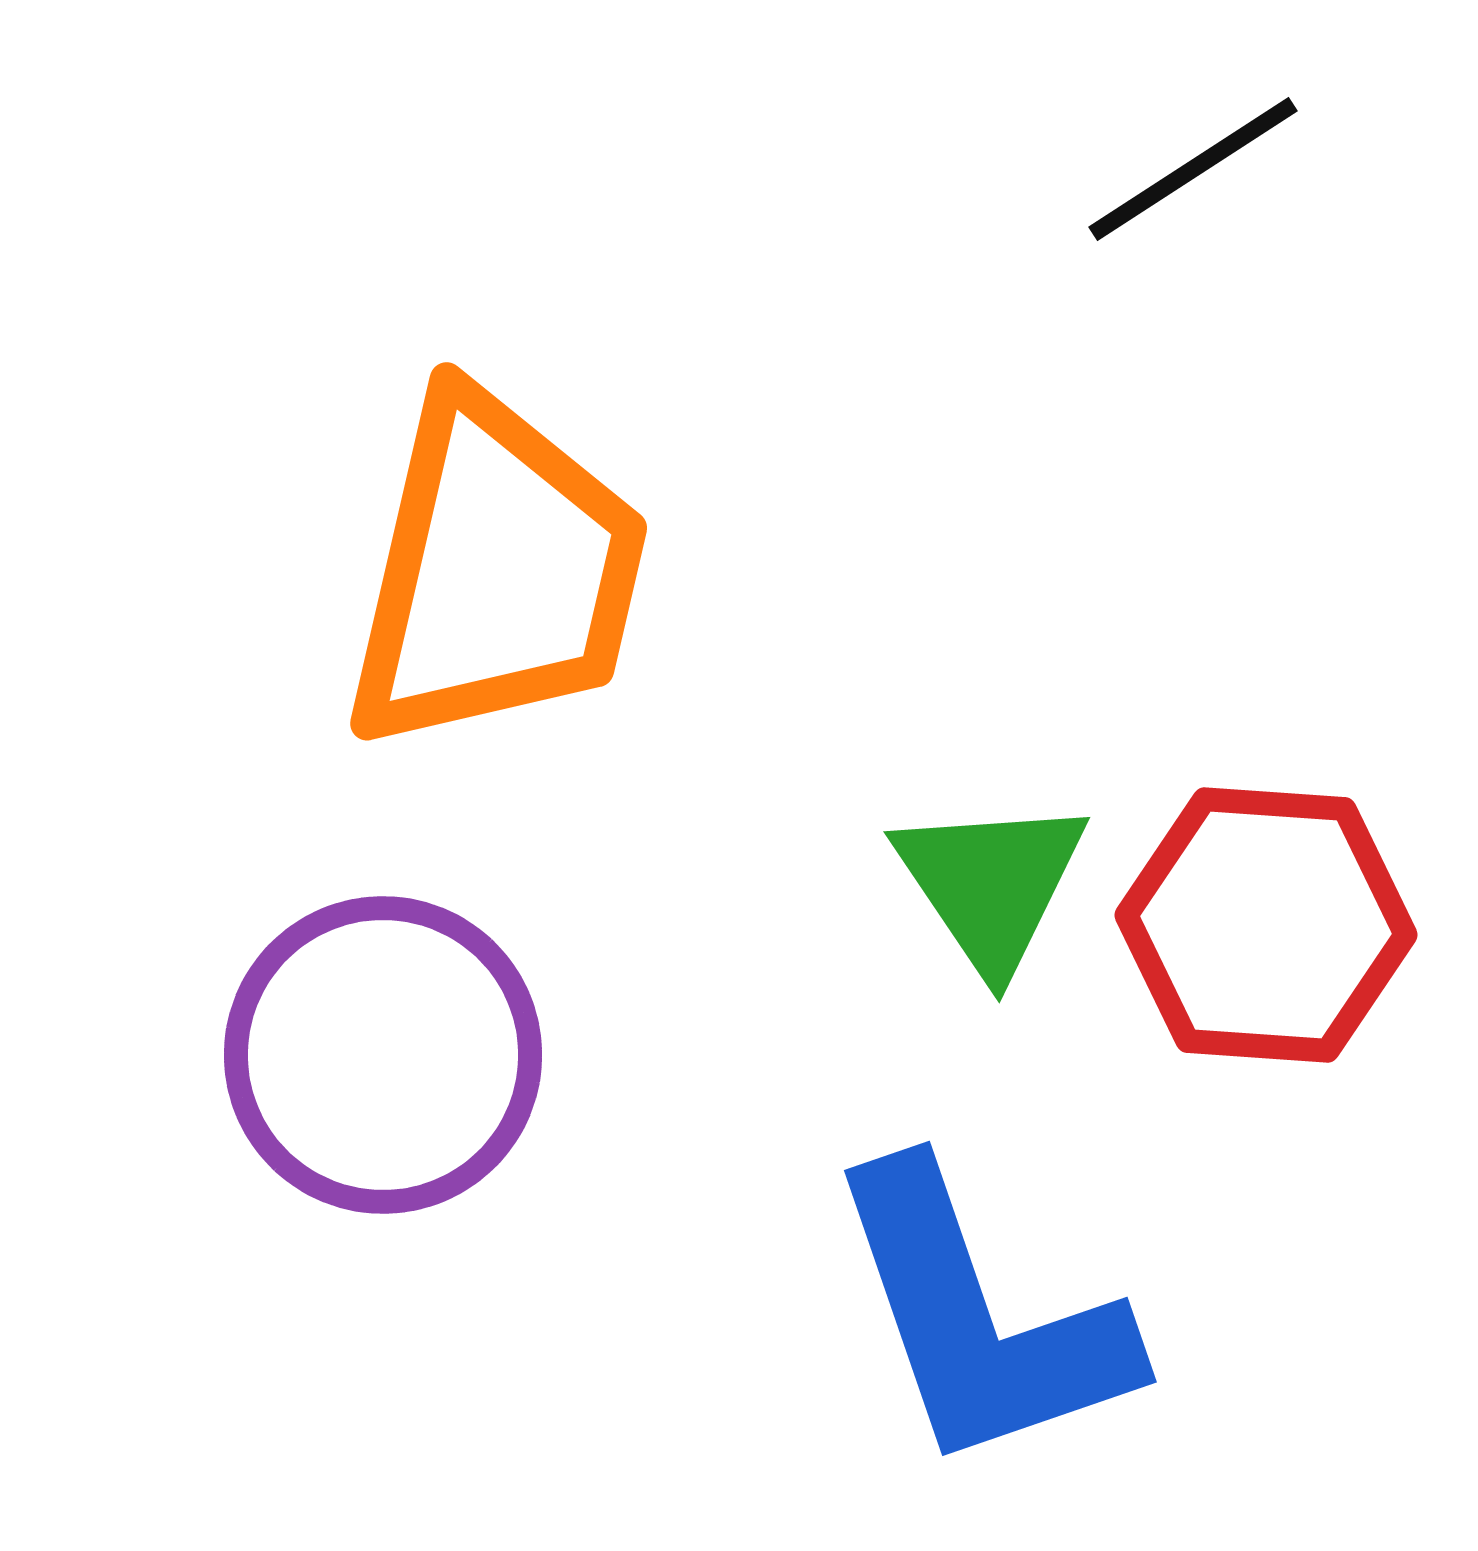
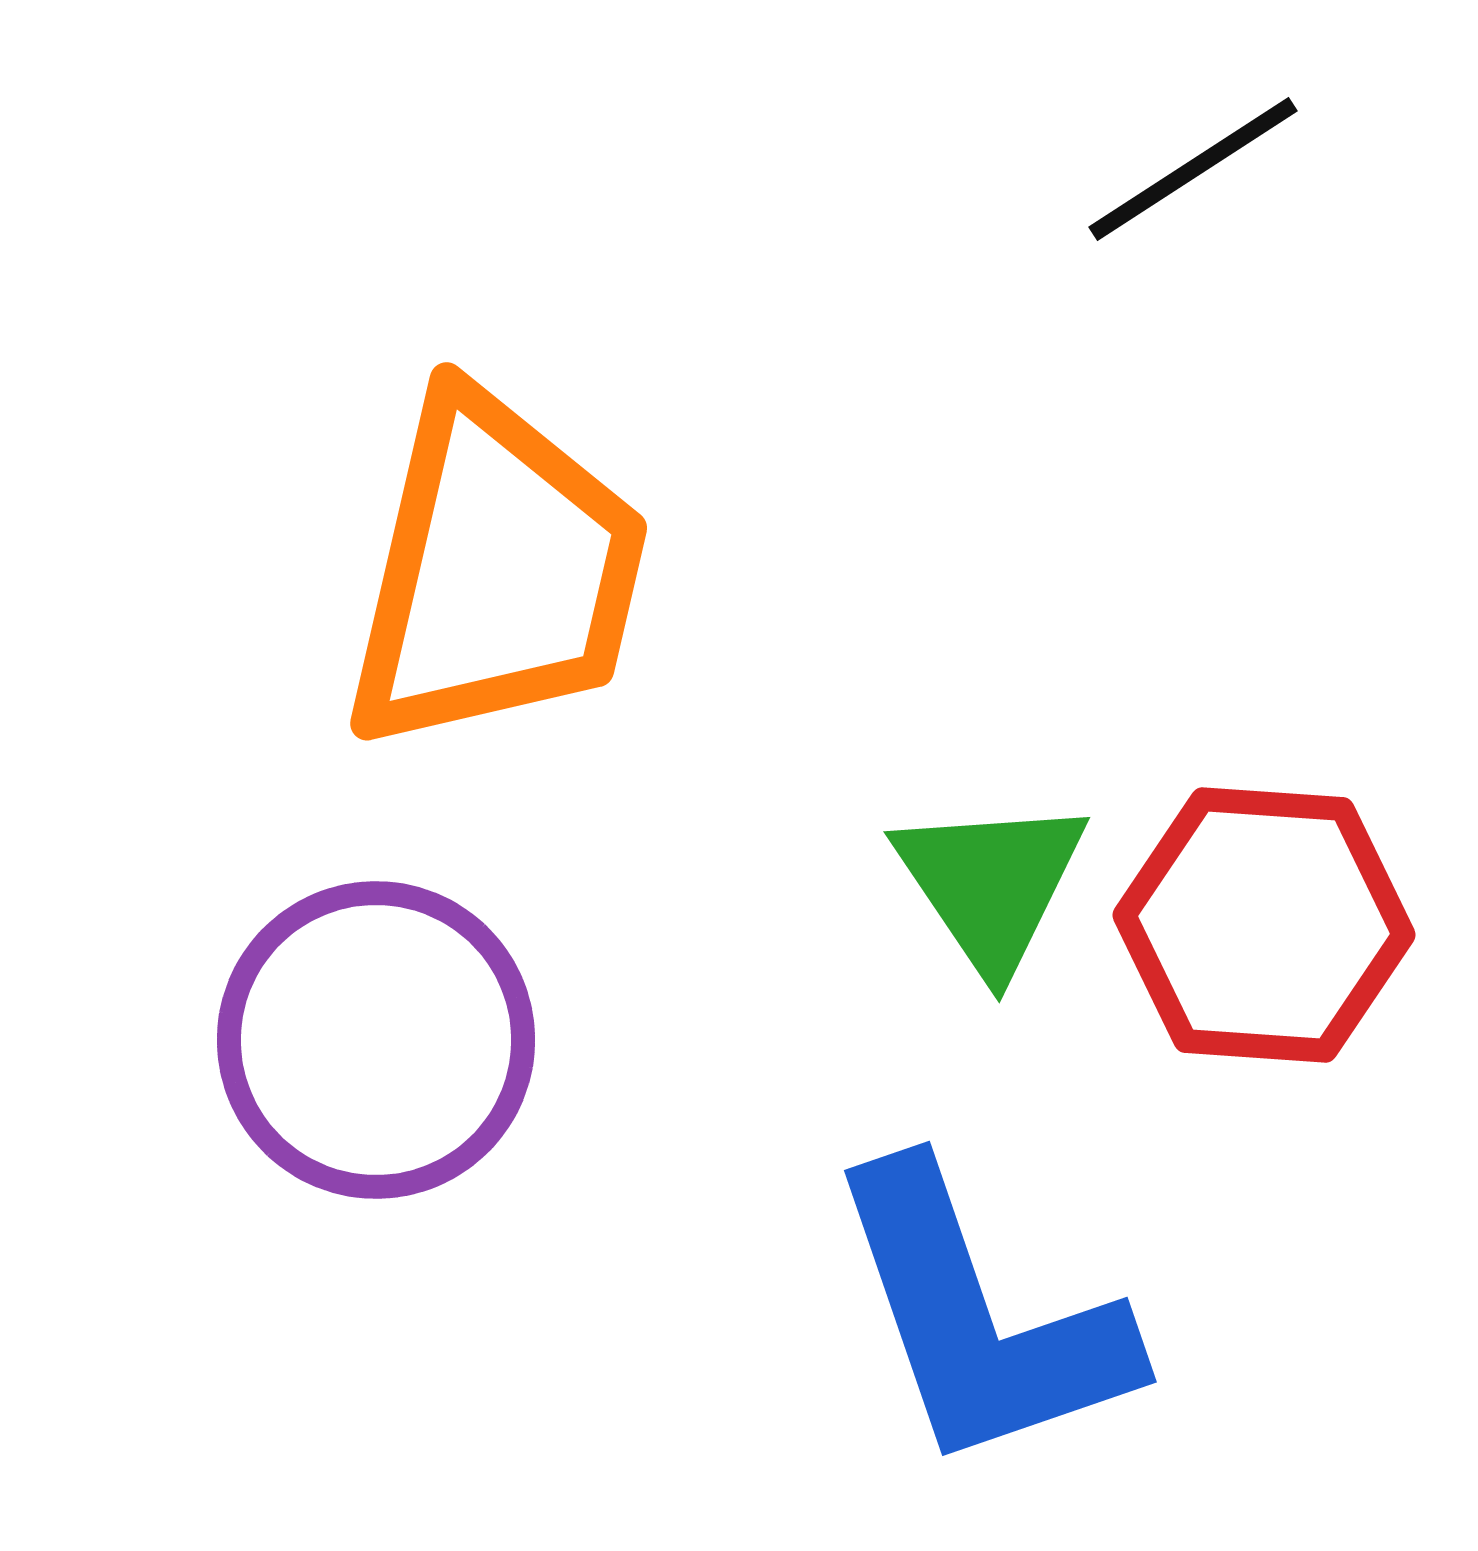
red hexagon: moved 2 px left
purple circle: moved 7 px left, 15 px up
